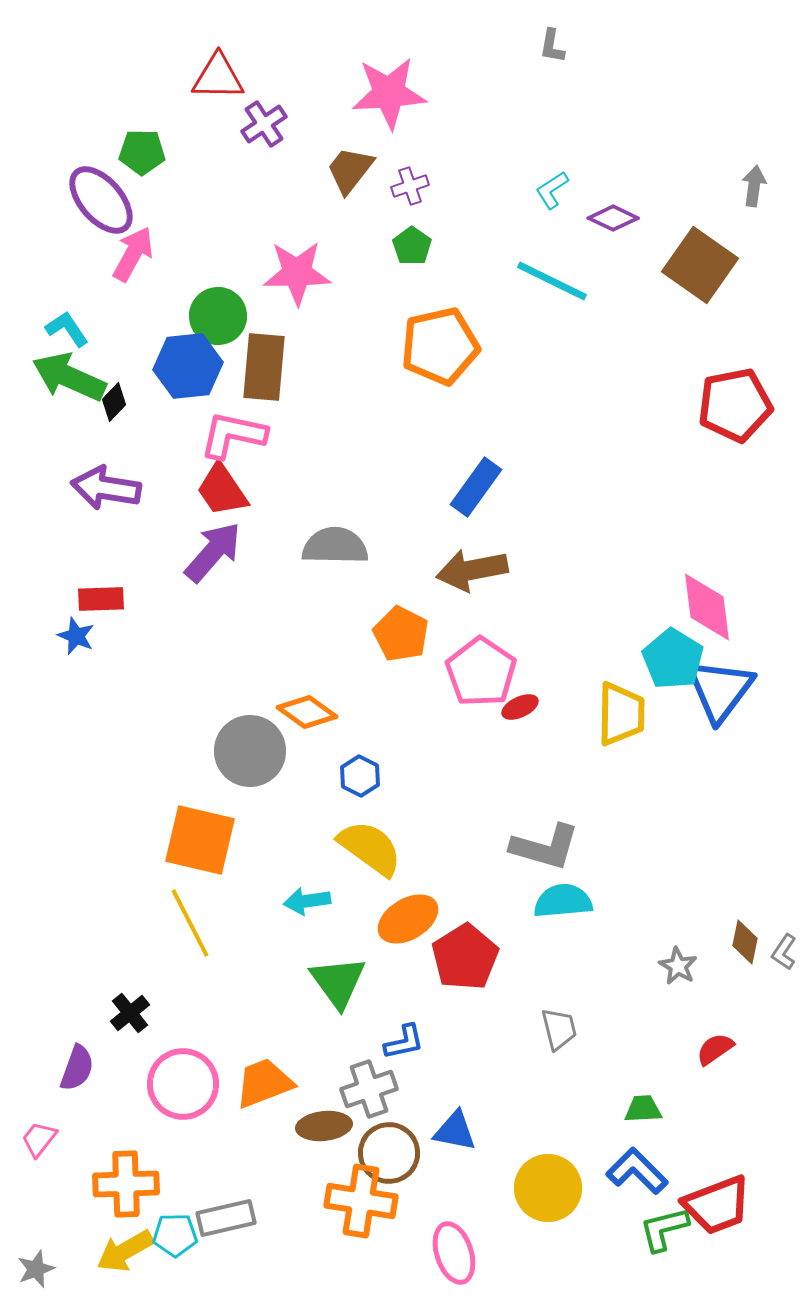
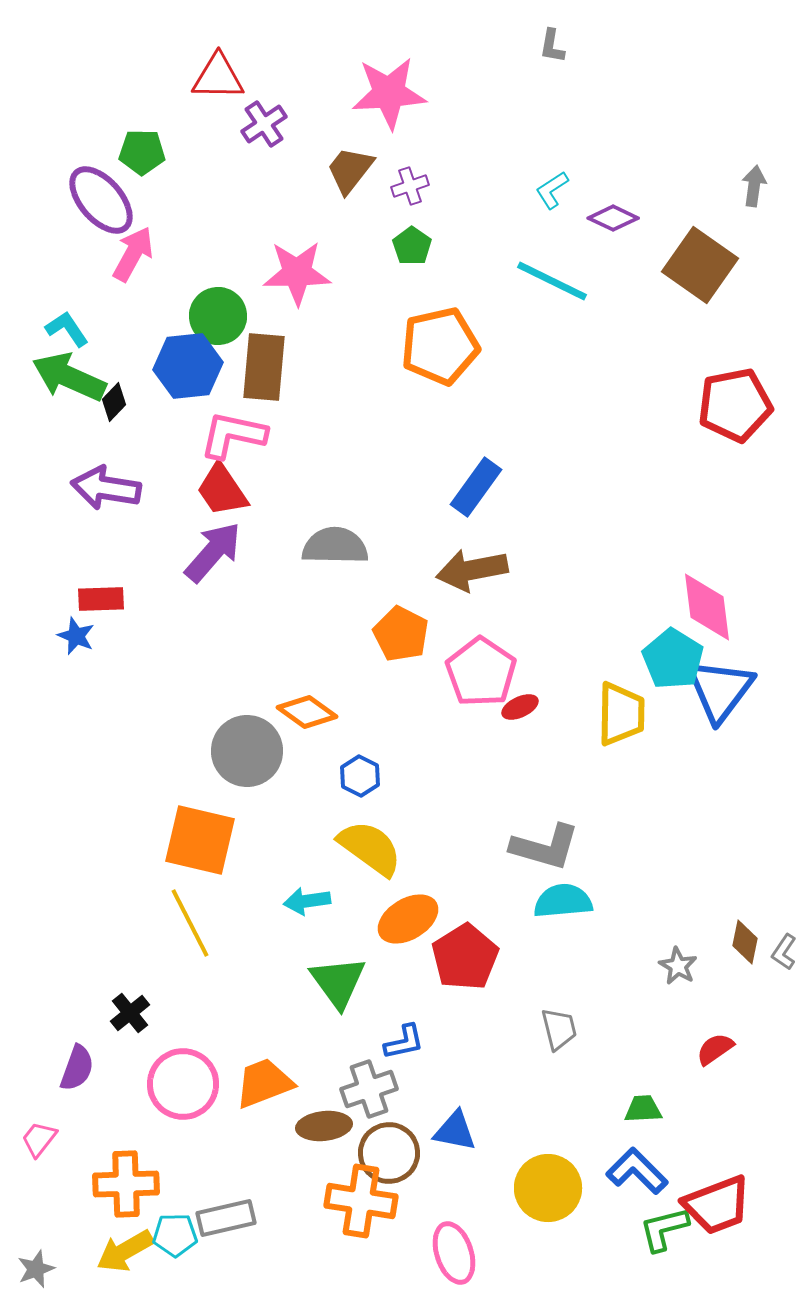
gray circle at (250, 751): moved 3 px left
